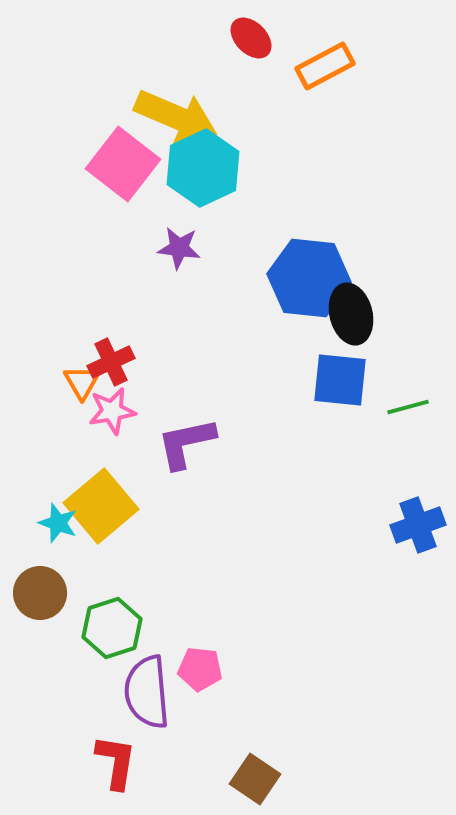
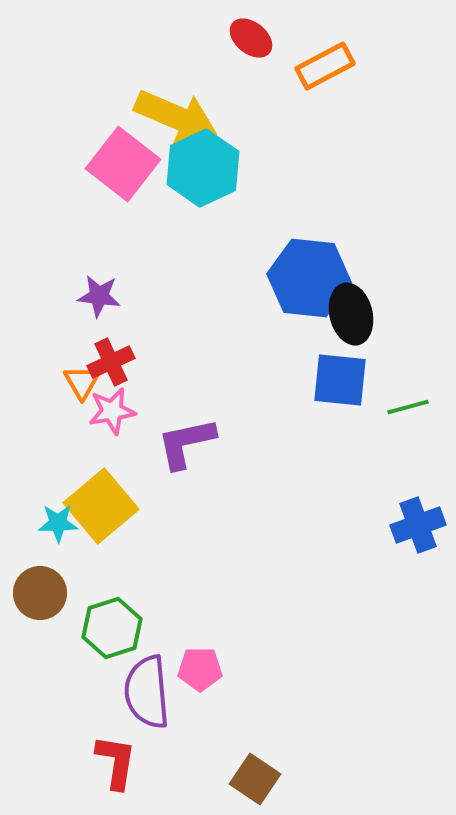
red ellipse: rotated 6 degrees counterclockwise
purple star: moved 80 px left, 48 px down
cyan star: rotated 21 degrees counterclockwise
pink pentagon: rotated 6 degrees counterclockwise
